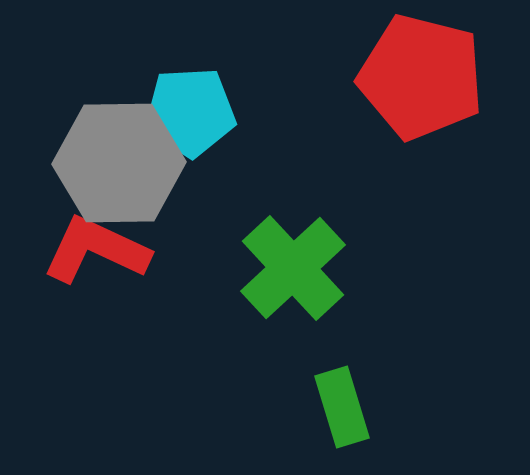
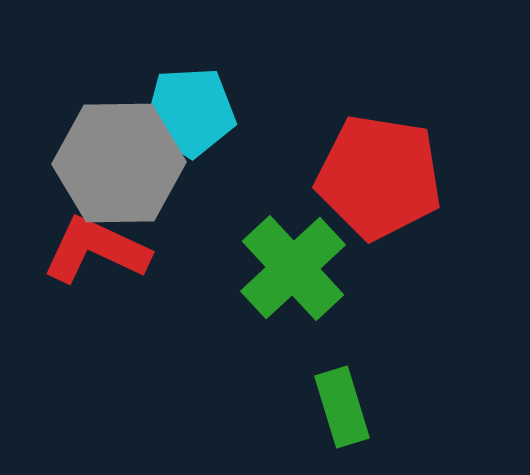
red pentagon: moved 42 px left, 100 px down; rotated 5 degrees counterclockwise
